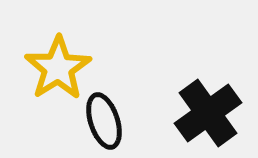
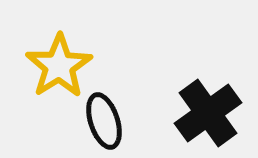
yellow star: moved 1 px right, 2 px up
